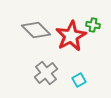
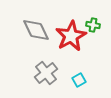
gray diamond: rotated 20 degrees clockwise
